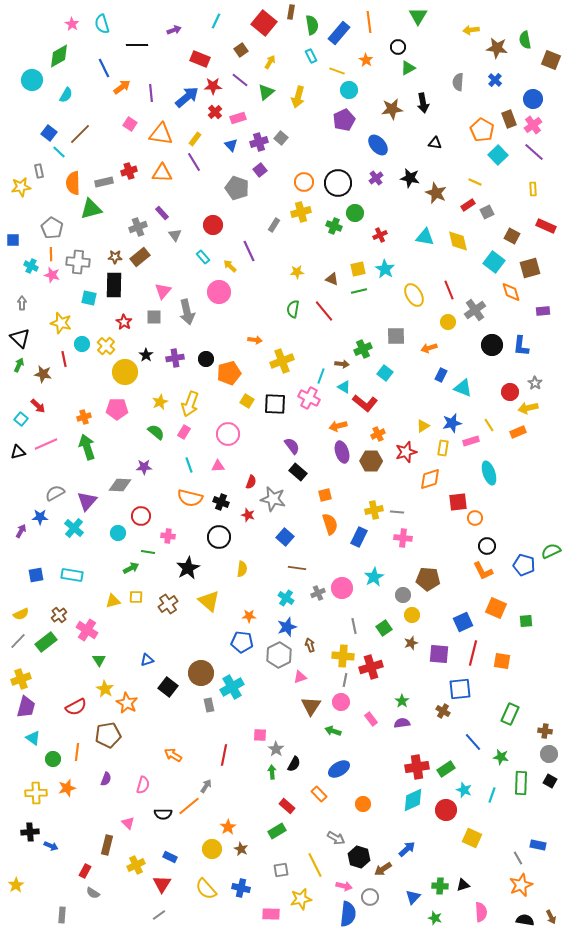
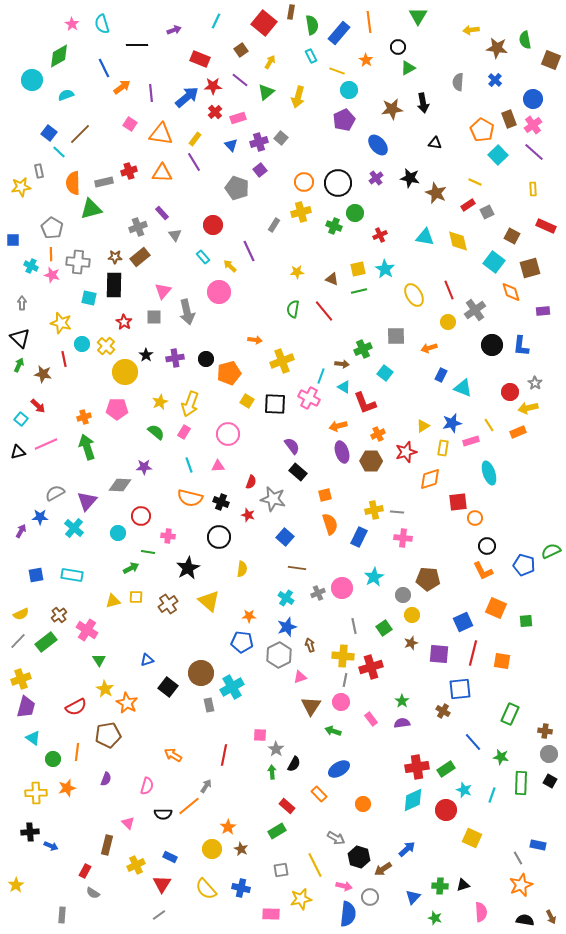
cyan semicircle at (66, 95): rotated 140 degrees counterclockwise
red L-shape at (365, 403): rotated 30 degrees clockwise
pink semicircle at (143, 785): moved 4 px right, 1 px down
